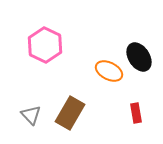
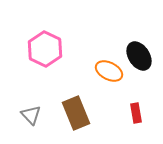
pink hexagon: moved 4 px down
black ellipse: moved 1 px up
brown rectangle: moved 6 px right; rotated 52 degrees counterclockwise
